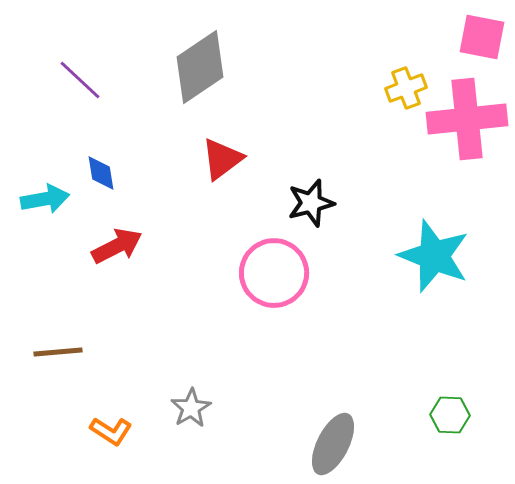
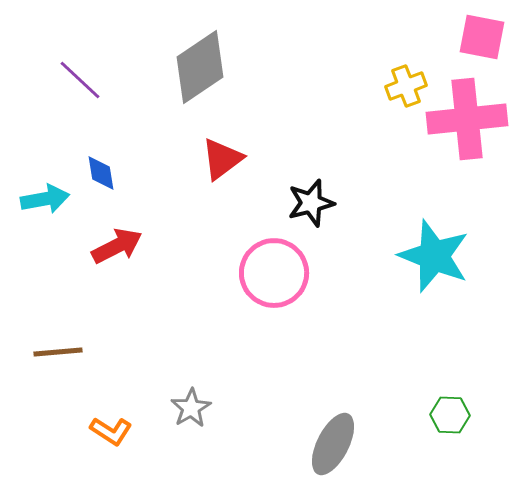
yellow cross: moved 2 px up
